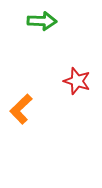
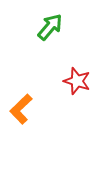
green arrow: moved 8 px right, 6 px down; rotated 52 degrees counterclockwise
